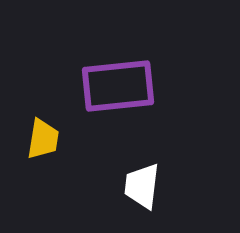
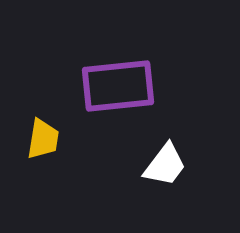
white trapezoid: moved 23 px right, 21 px up; rotated 150 degrees counterclockwise
